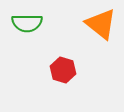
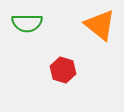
orange triangle: moved 1 px left, 1 px down
